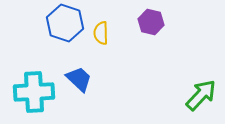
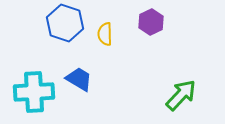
purple hexagon: rotated 20 degrees clockwise
yellow semicircle: moved 4 px right, 1 px down
blue trapezoid: rotated 12 degrees counterclockwise
green arrow: moved 20 px left
